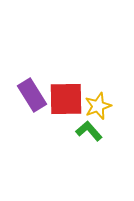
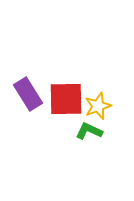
purple rectangle: moved 4 px left, 1 px up
green L-shape: rotated 24 degrees counterclockwise
